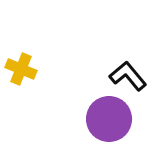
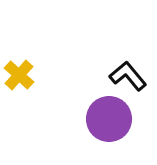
yellow cross: moved 2 px left, 6 px down; rotated 20 degrees clockwise
